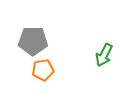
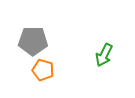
orange pentagon: rotated 25 degrees clockwise
